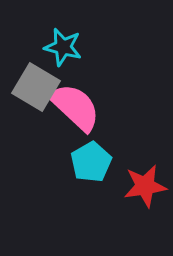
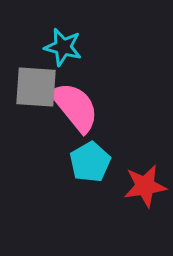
gray square: rotated 27 degrees counterclockwise
pink semicircle: rotated 8 degrees clockwise
cyan pentagon: moved 1 px left
